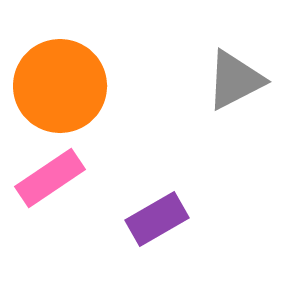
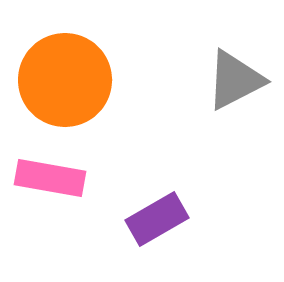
orange circle: moved 5 px right, 6 px up
pink rectangle: rotated 44 degrees clockwise
